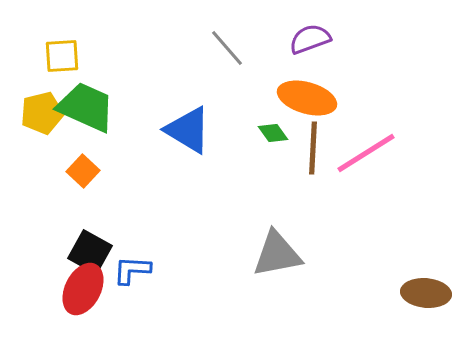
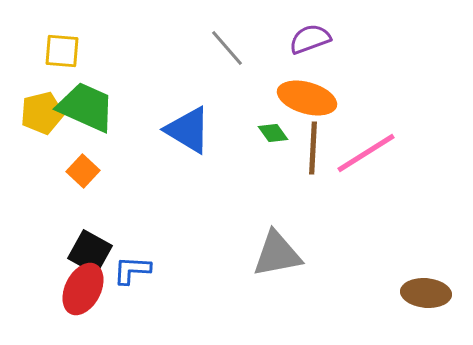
yellow square: moved 5 px up; rotated 9 degrees clockwise
